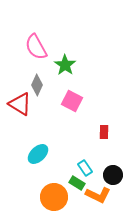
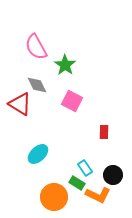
gray diamond: rotated 50 degrees counterclockwise
